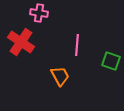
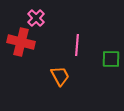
pink cross: moved 3 px left, 5 px down; rotated 36 degrees clockwise
red cross: rotated 20 degrees counterclockwise
green square: moved 2 px up; rotated 18 degrees counterclockwise
